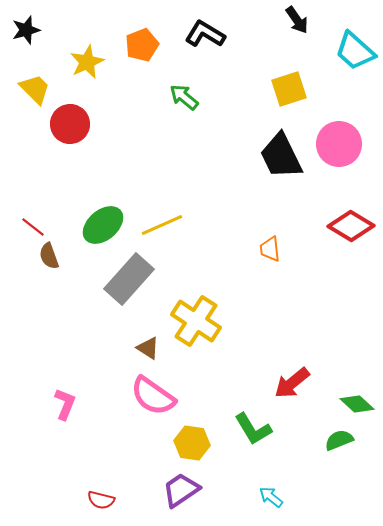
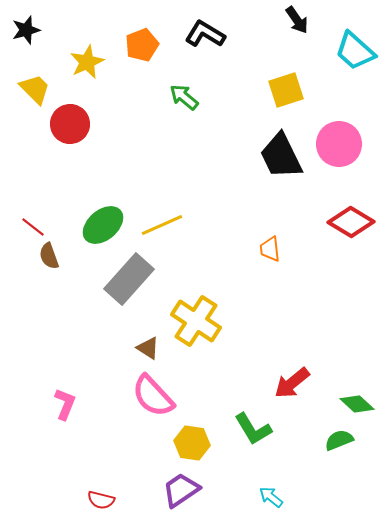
yellow square: moved 3 px left, 1 px down
red diamond: moved 4 px up
pink semicircle: rotated 12 degrees clockwise
